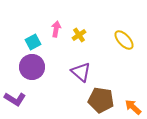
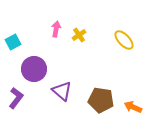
cyan square: moved 20 px left
purple circle: moved 2 px right, 2 px down
purple triangle: moved 19 px left, 19 px down
purple L-shape: moved 1 px right, 1 px up; rotated 85 degrees counterclockwise
orange arrow: rotated 18 degrees counterclockwise
